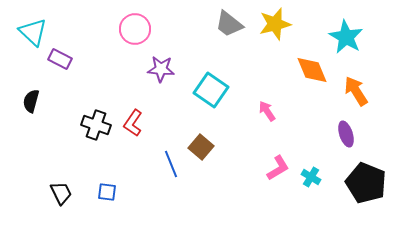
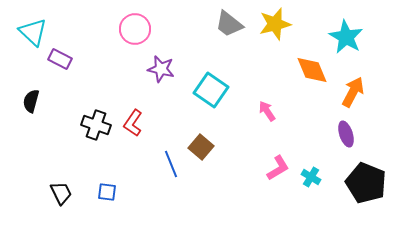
purple star: rotated 8 degrees clockwise
orange arrow: moved 3 px left, 1 px down; rotated 60 degrees clockwise
